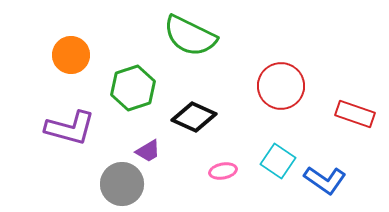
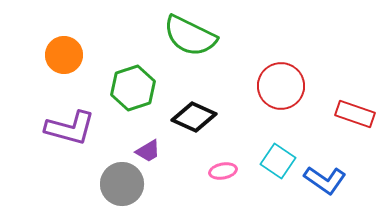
orange circle: moved 7 px left
